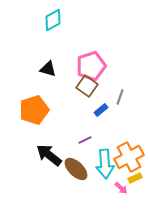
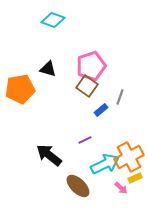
cyan diamond: rotated 50 degrees clockwise
orange pentagon: moved 14 px left, 21 px up; rotated 8 degrees clockwise
cyan arrow: rotated 112 degrees counterclockwise
brown ellipse: moved 2 px right, 17 px down
